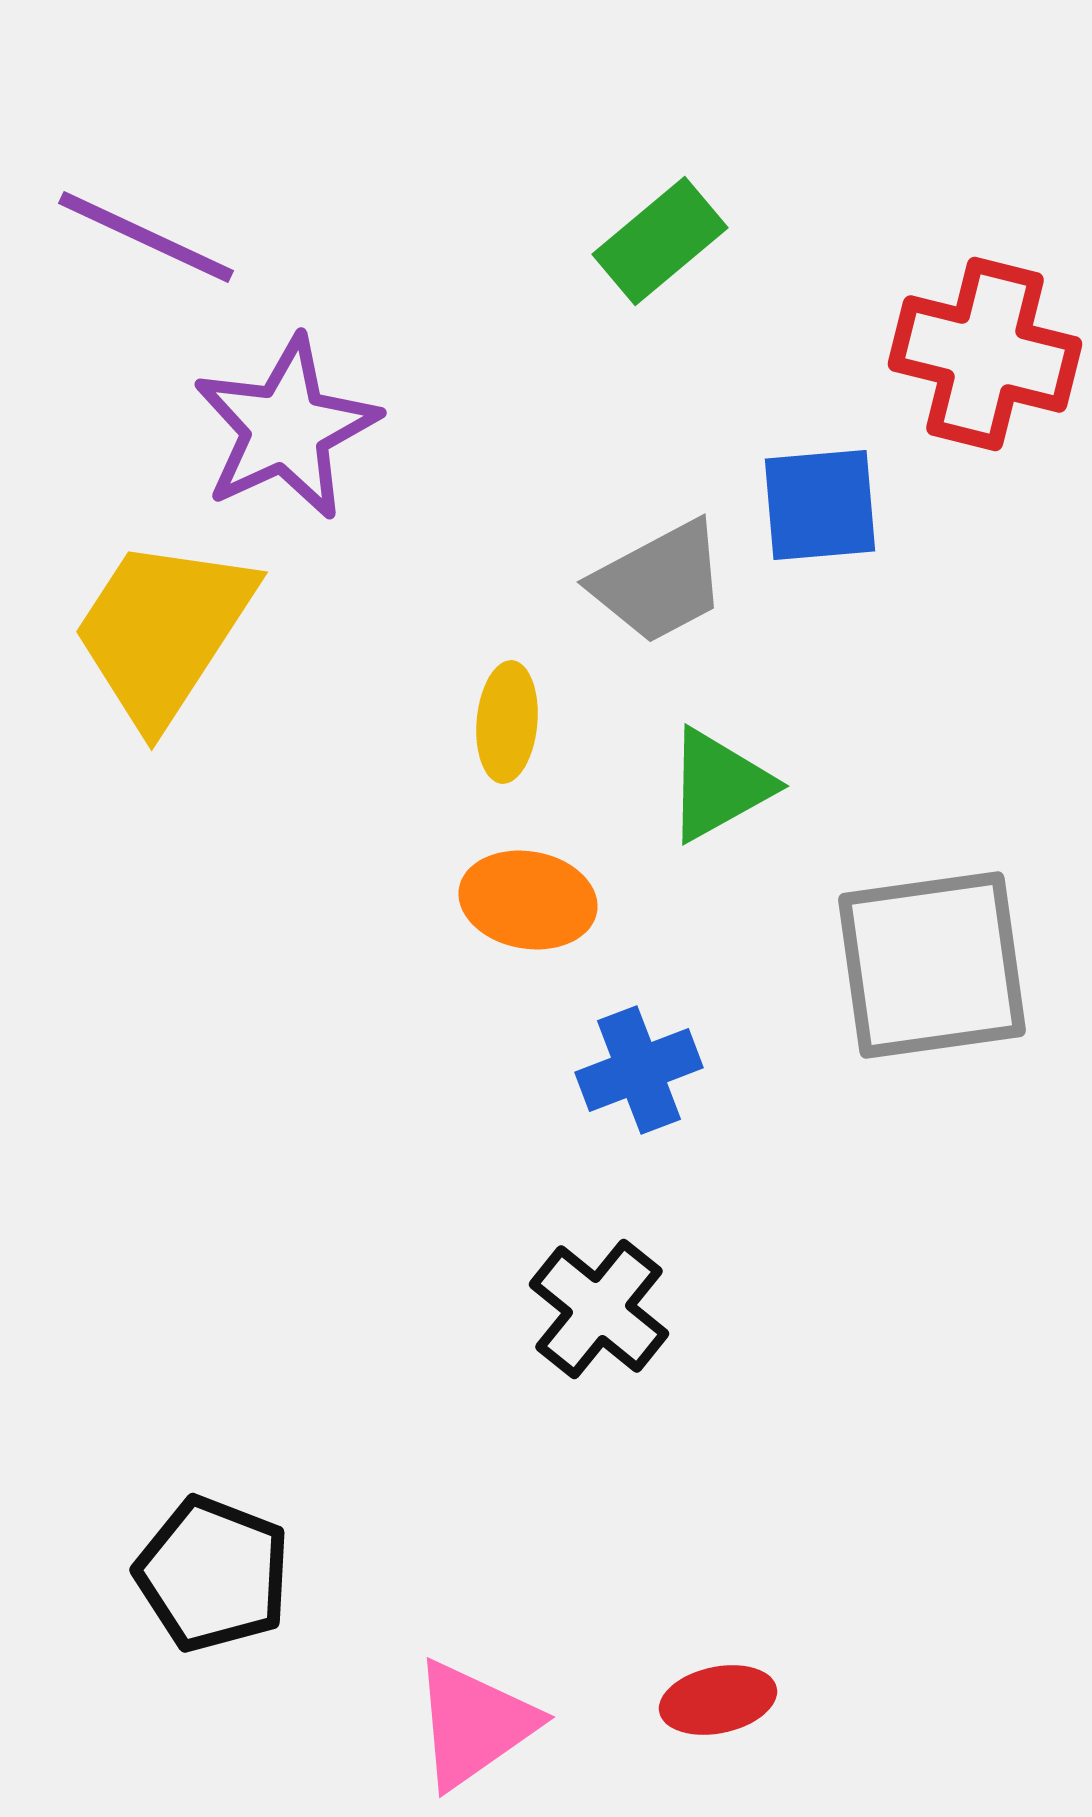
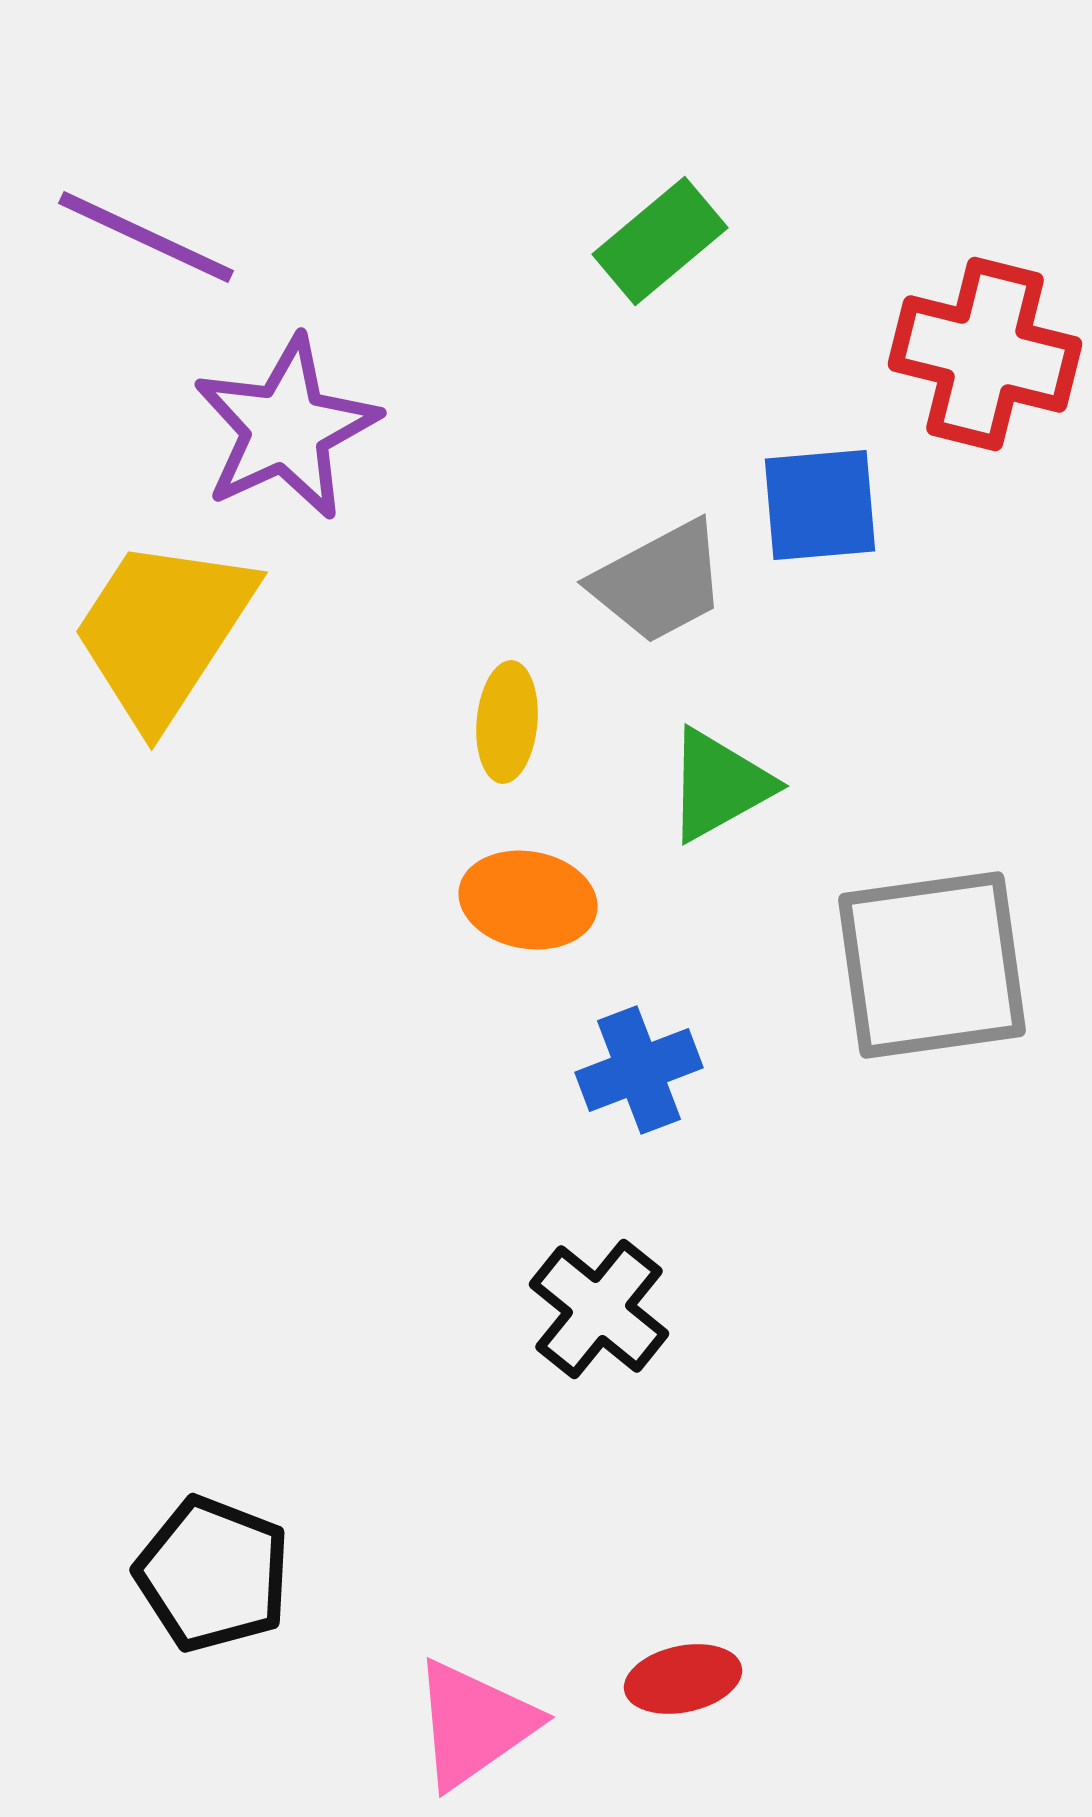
red ellipse: moved 35 px left, 21 px up
